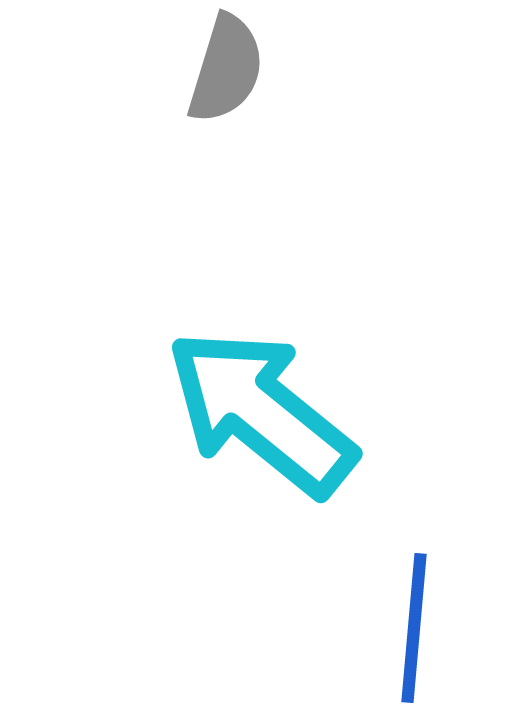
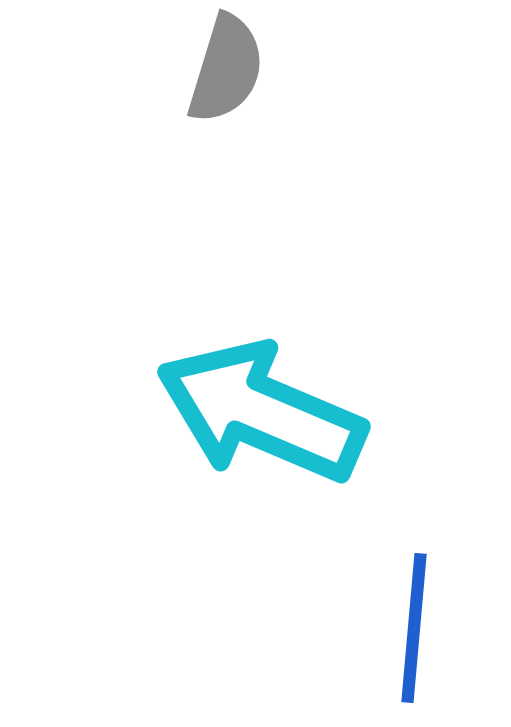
cyan arrow: rotated 16 degrees counterclockwise
